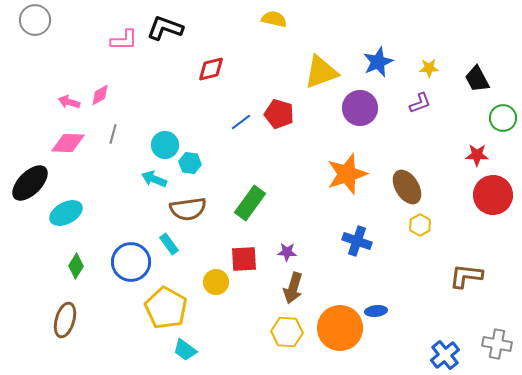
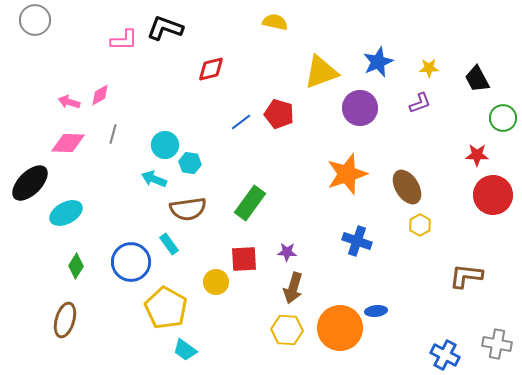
yellow semicircle at (274, 19): moved 1 px right, 3 px down
yellow hexagon at (287, 332): moved 2 px up
blue cross at (445, 355): rotated 24 degrees counterclockwise
